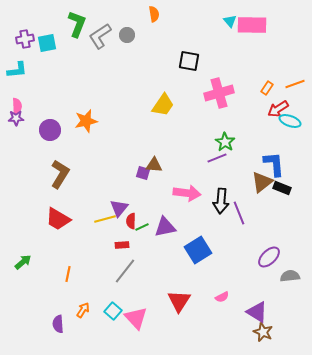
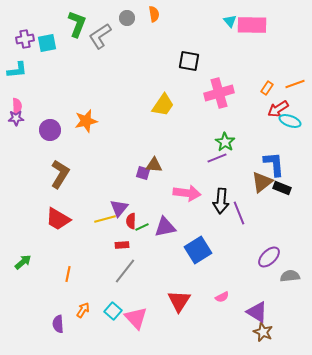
gray circle at (127, 35): moved 17 px up
